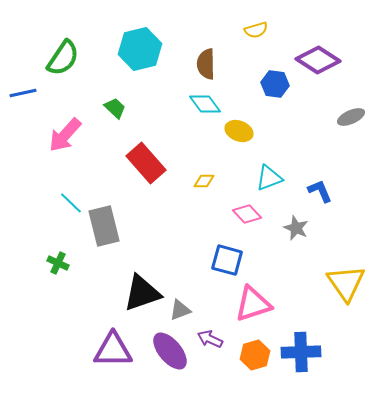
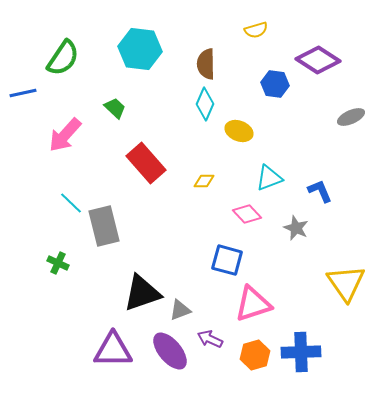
cyan hexagon: rotated 21 degrees clockwise
cyan diamond: rotated 60 degrees clockwise
